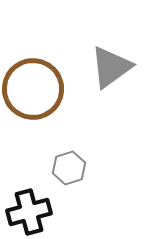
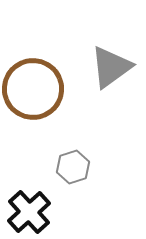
gray hexagon: moved 4 px right, 1 px up
black cross: rotated 27 degrees counterclockwise
